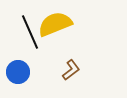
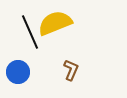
yellow semicircle: moved 1 px up
brown L-shape: rotated 30 degrees counterclockwise
